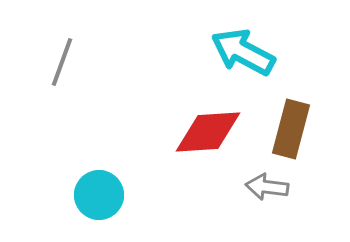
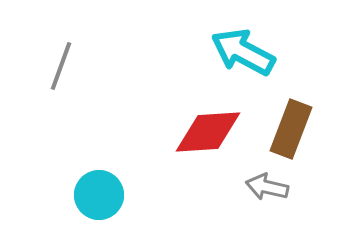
gray line: moved 1 px left, 4 px down
brown rectangle: rotated 6 degrees clockwise
gray arrow: rotated 6 degrees clockwise
